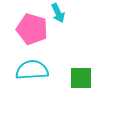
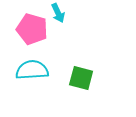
green square: rotated 15 degrees clockwise
